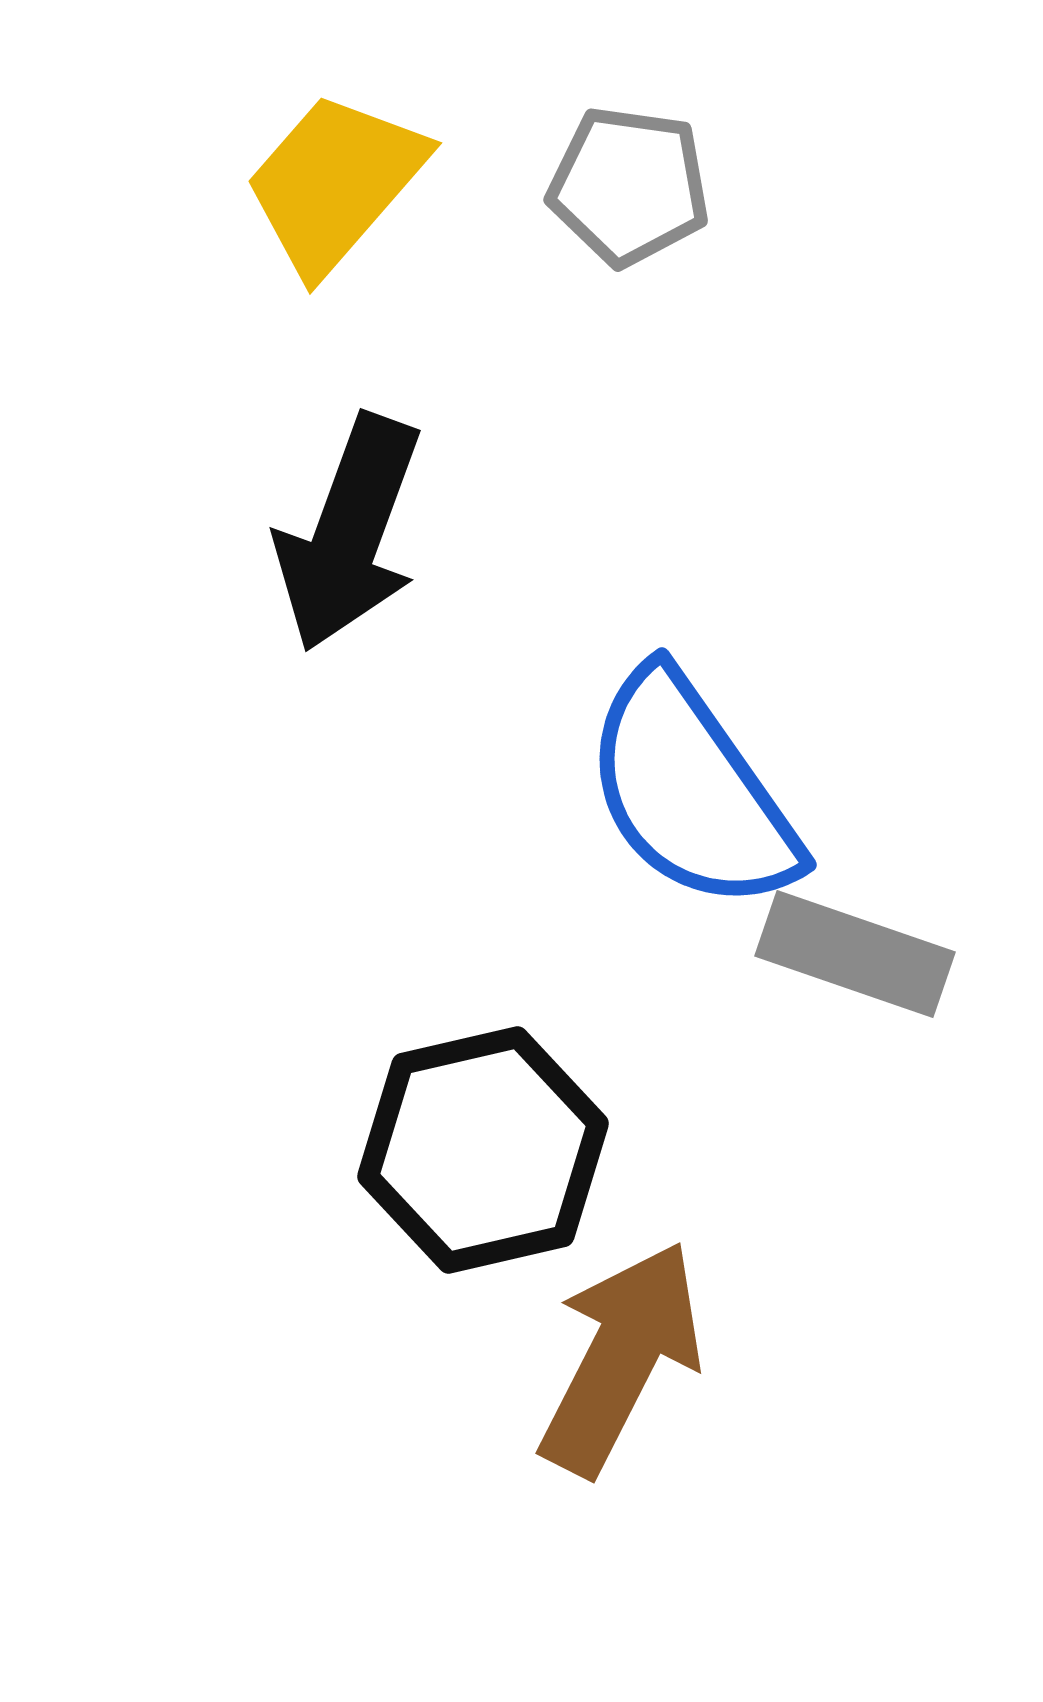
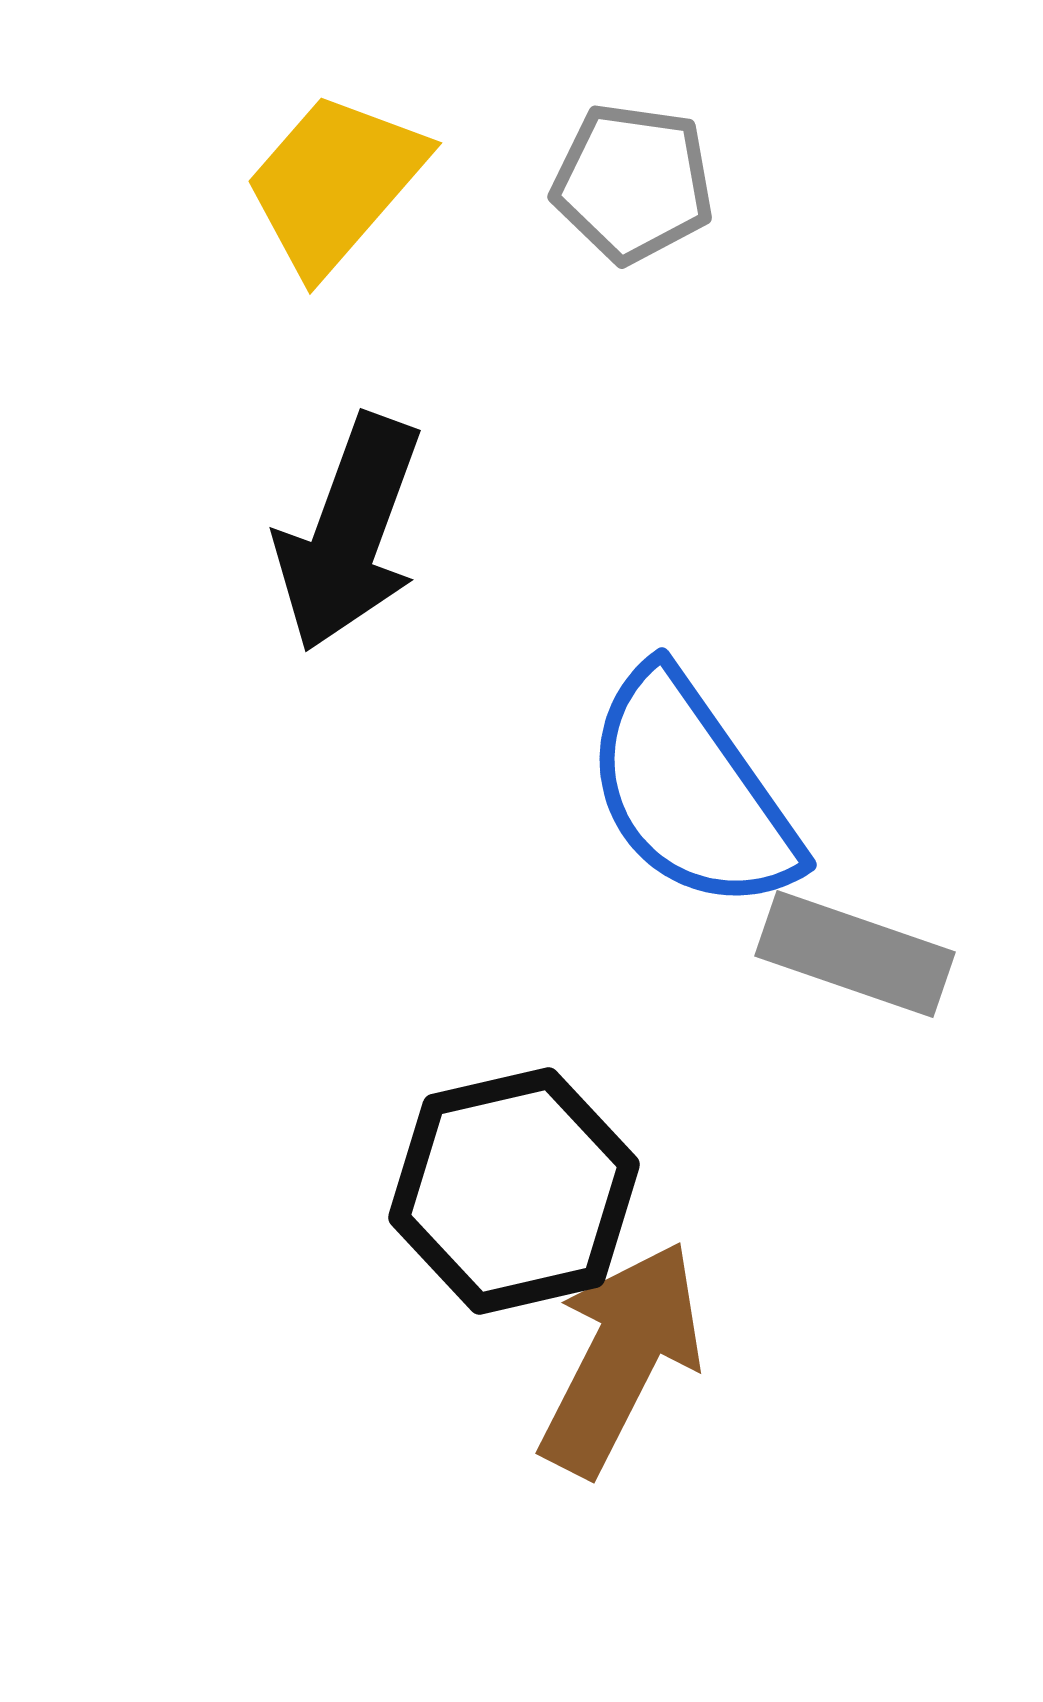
gray pentagon: moved 4 px right, 3 px up
black hexagon: moved 31 px right, 41 px down
